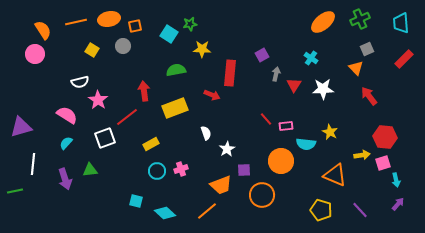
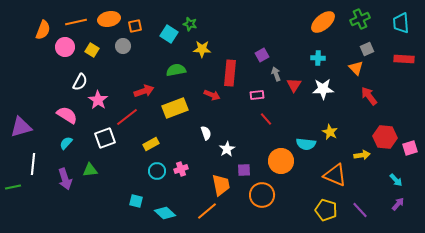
green star at (190, 24): rotated 24 degrees clockwise
orange semicircle at (43, 30): rotated 54 degrees clockwise
pink circle at (35, 54): moved 30 px right, 7 px up
cyan cross at (311, 58): moved 7 px right; rotated 32 degrees counterclockwise
red rectangle at (404, 59): rotated 48 degrees clockwise
gray arrow at (276, 74): rotated 32 degrees counterclockwise
white semicircle at (80, 82): rotated 48 degrees counterclockwise
red arrow at (144, 91): rotated 78 degrees clockwise
pink rectangle at (286, 126): moved 29 px left, 31 px up
pink square at (383, 163): moved 27 px right, 15 px up
cyan arrow at (396, 180): rotated 32 degrees counterclockwise
orange trapezoid at (221, 185): rotated 80 degrees counterclockwise
green line at (15, 191): moved 2 px left, 4 px up
yellow pentagon at (321, 210): moved 5 px right
